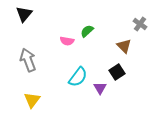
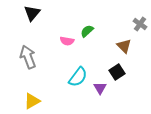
black triangle: moved 8 px right, 1 px up
gray arrow: moved 3 px up
yellow triangle: moved 1 px down; rotated 24 degrees clockwise
